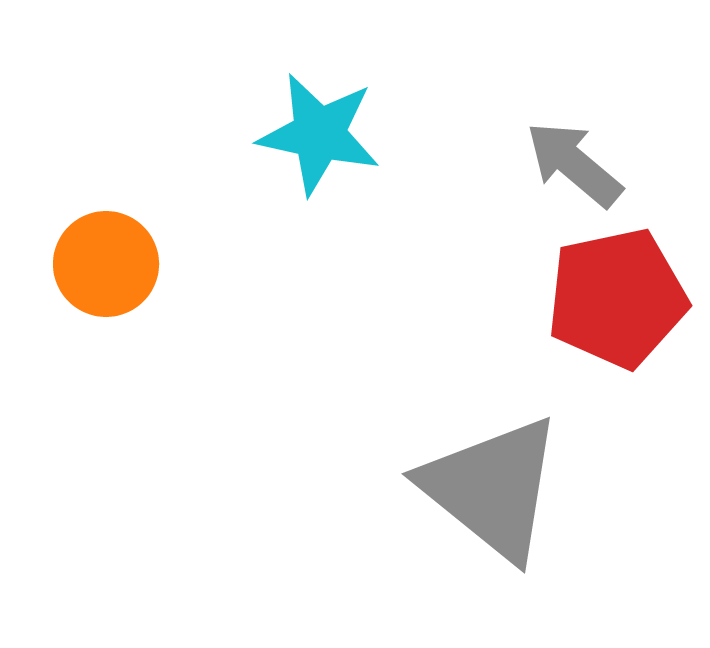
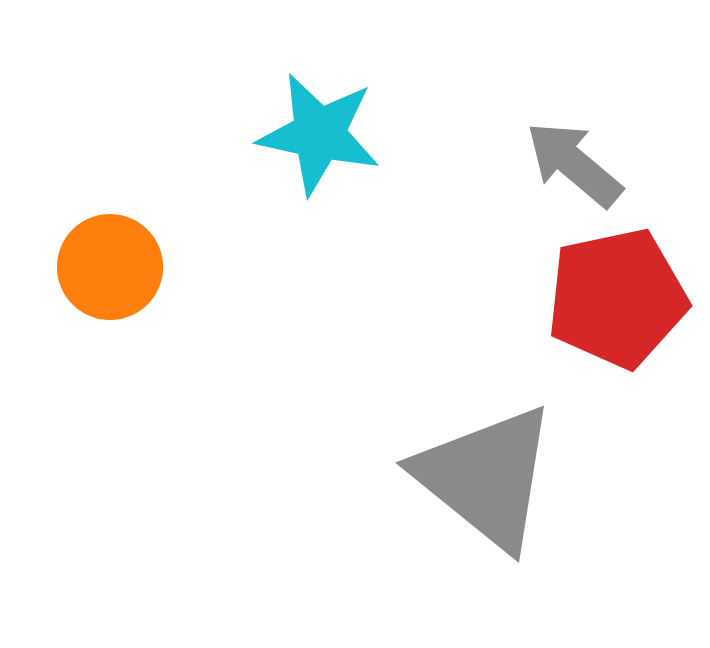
orange circle: moved 4 px right, 3 px down
gray triangle: moved 6 px left, 11 px up
